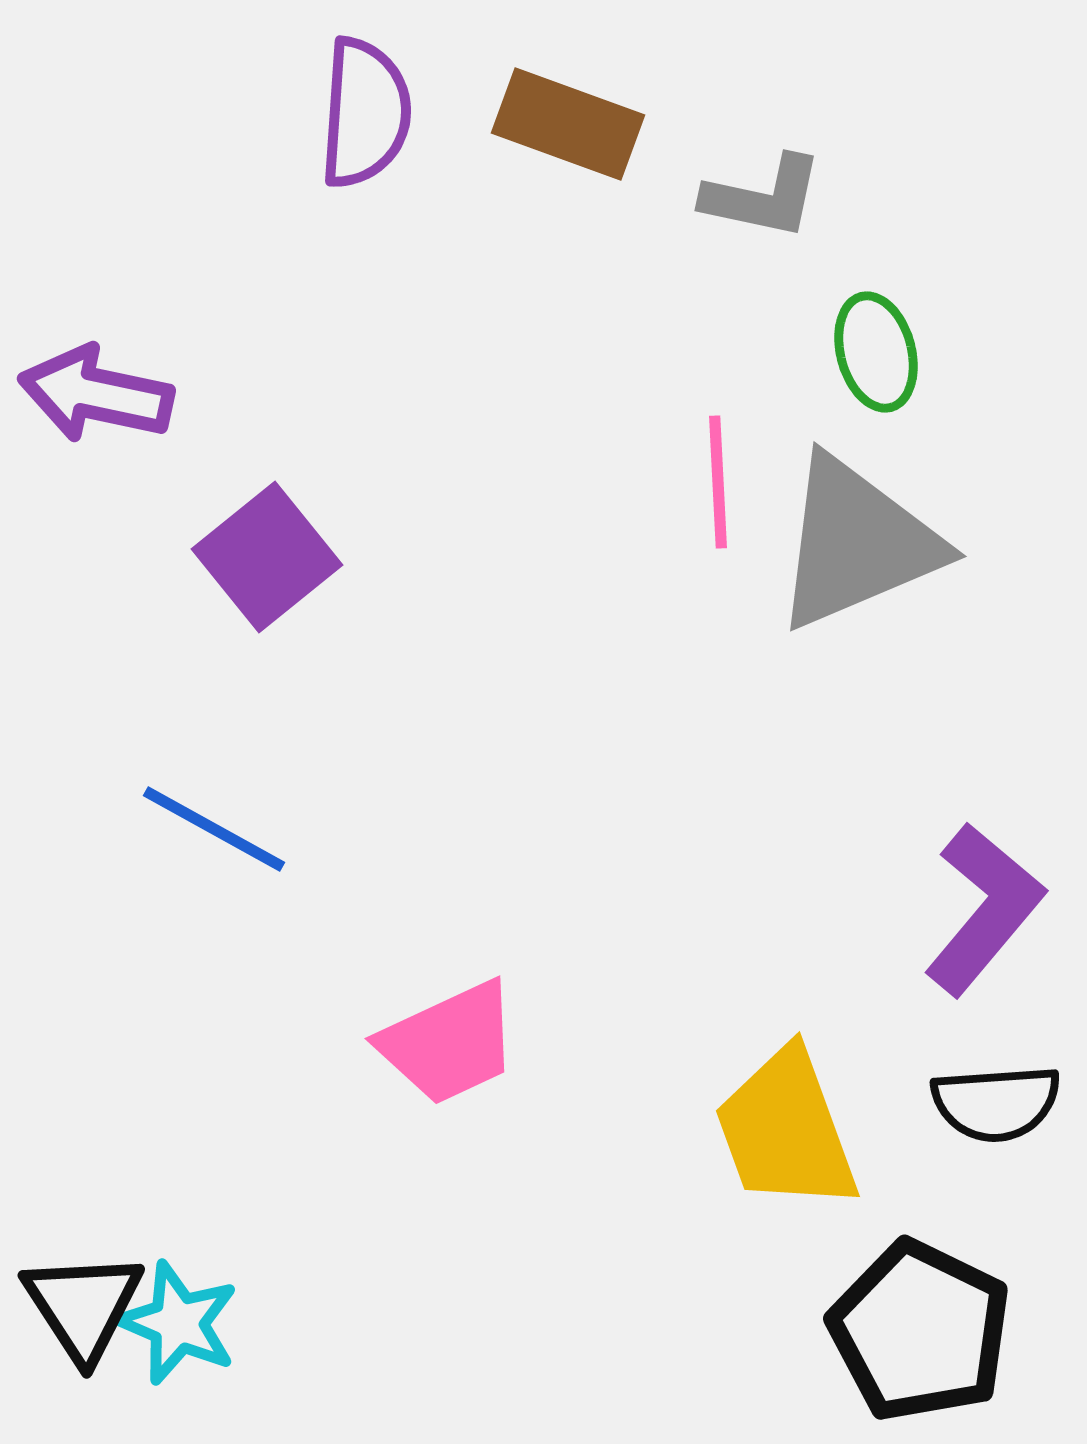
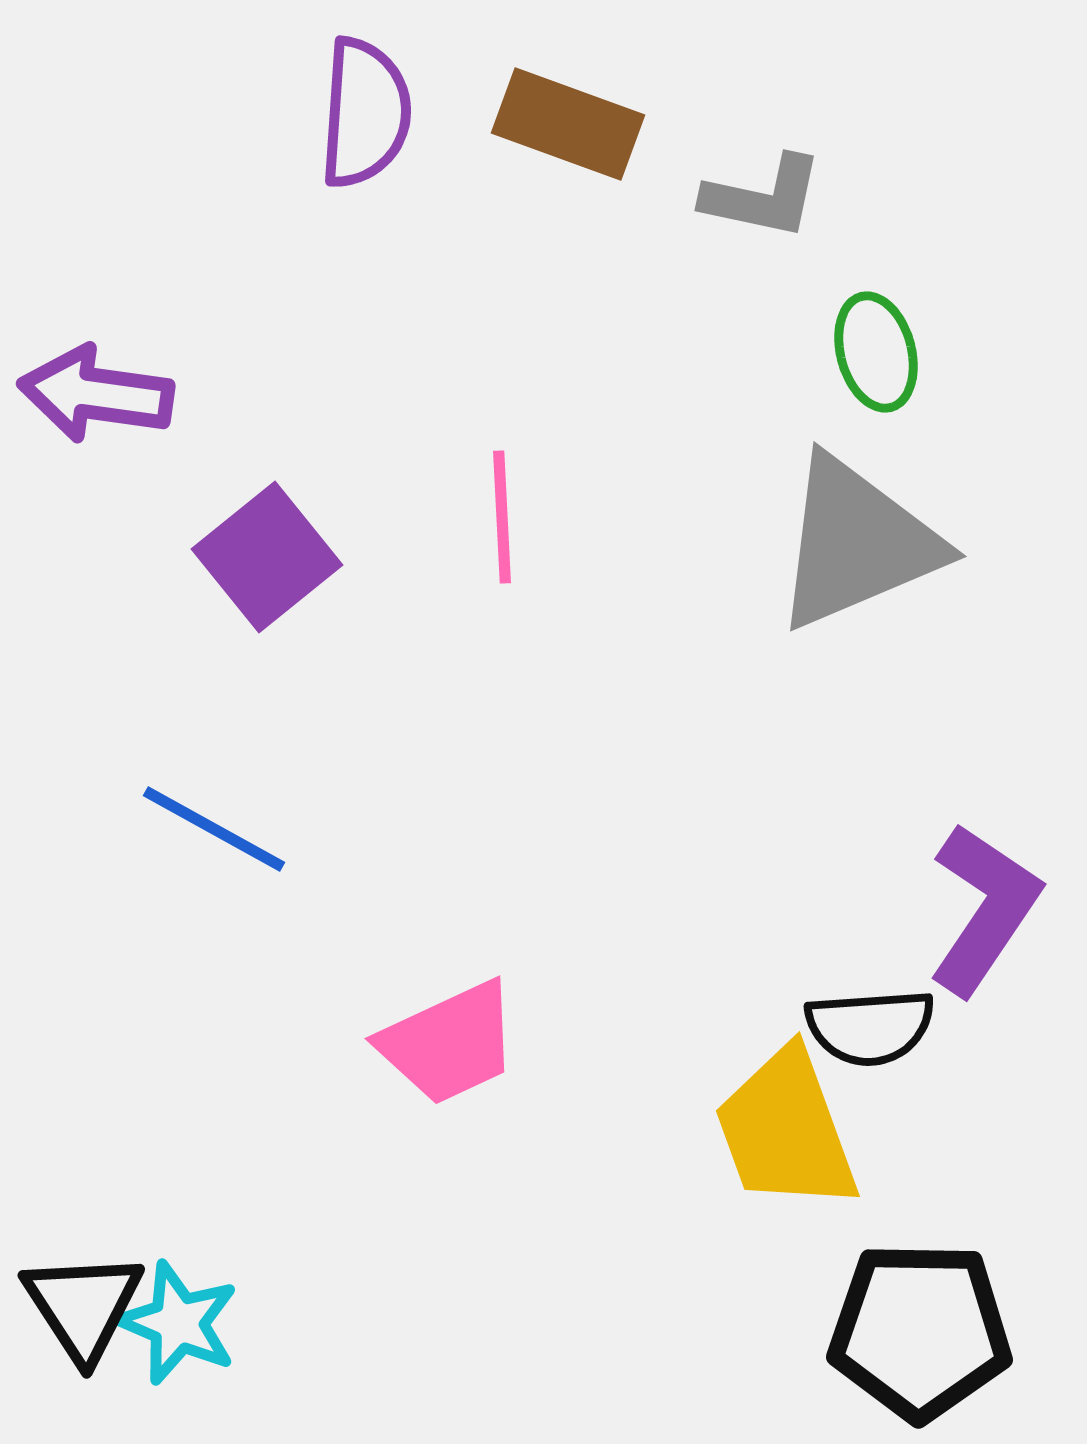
purple arrow: rotated 4 degrees counterclockwise
pink line: moved 216 px left, 35 px down
purple L-shape: rotated 6 degrees counterclockwise
black semicircle: moved 126 px left, 76 px up
black pentagon: rotated 25 degrees counterclockwise
